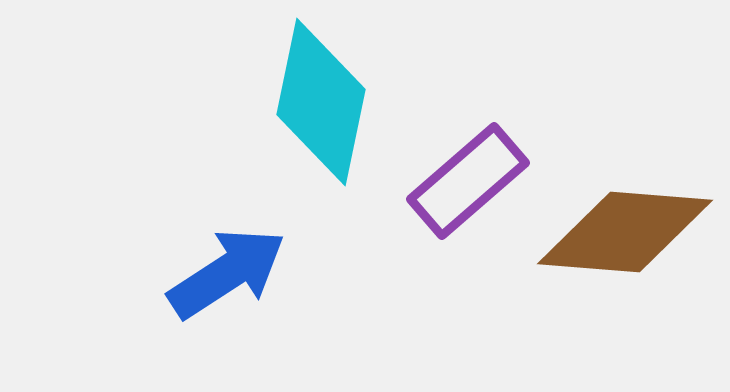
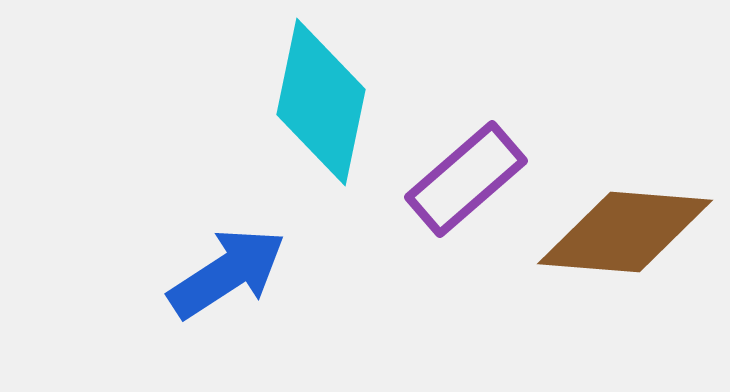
purple rectangle: moved 2 px left, 2 px up
